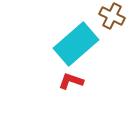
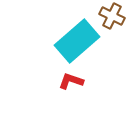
cyan rectangle: moved 1 px right, 3 px up
